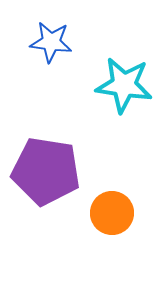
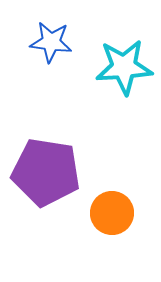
cyan star: moved 18 px up; rotated 12 degrees counterclockwise
purple pentagon: moved 1 px down
